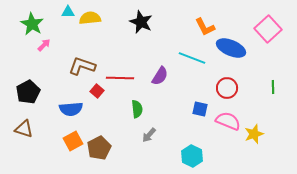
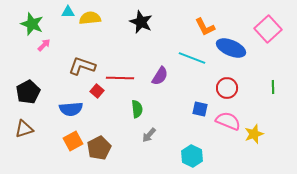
green star: rotated 10 degrees counterclockwise
brown triangle: rotated 36 degrees counterclockwise
